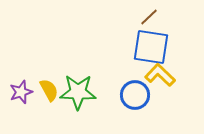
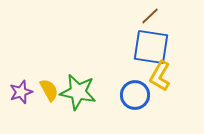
brown line: moved 1 px right, 1 px up
yellow L-shape: moved 1 px down; rotated 104 degrees counterclockwise
green star: rotated 9 degrees clockwise
